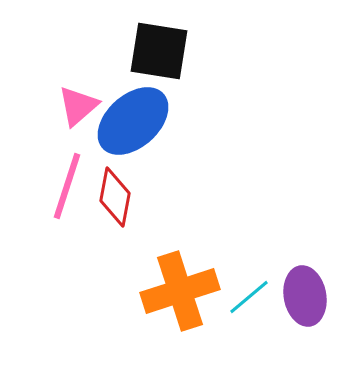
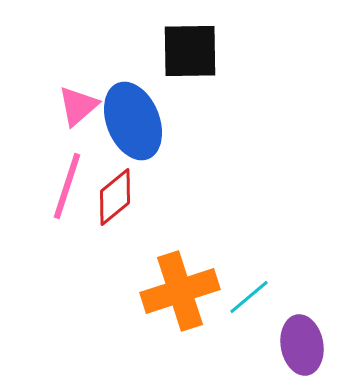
black square: moved 31 px right; rotated 10 degrees counterclockwise
blue ellipse: rotated 70 degrees counterclockwise
red diamond: rotated 40 degrees clockwise
purple ellipse: moved 3 px left, 49 px down
